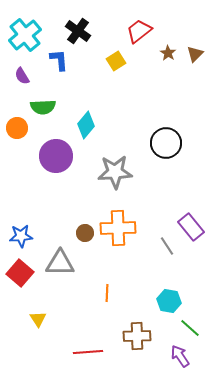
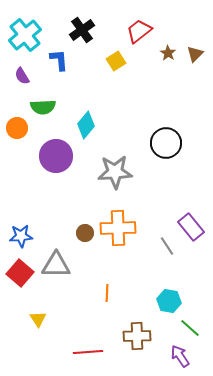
black cross: moved 4 px right, 1 px up; rotated 20 degrees clockwise
gray triangle: moved 4 px left, 2 px down
